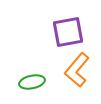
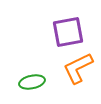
orange L-shape: moved 1 px right, 2 px up; rotated 24 degrees clockwise
